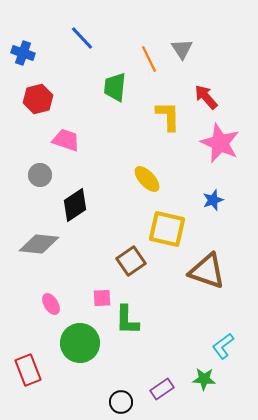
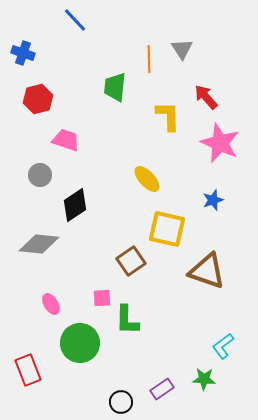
blue line: moved 7 px left, 18 px up
orange line: rotated 24 degrees clockwise
